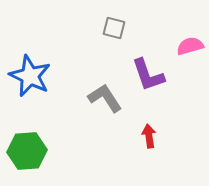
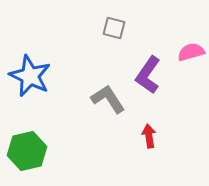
pink semicircle: moved 1 px right, 6 px down
purple L-shape: rotated 54 degrees clockwise
gray L-shape: moved 3 px right, 1 px down
green hexagon: rotated 9 degrees counterclockwise
